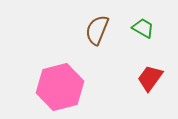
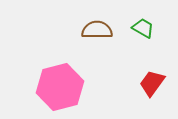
brown semicircle: rotated 68 degrees clockwise
red trapezoid: moved 2 px right, 5 px down
